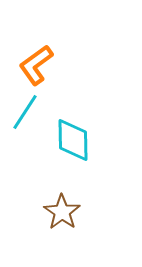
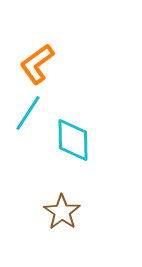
orange L-shape: moved 1 px right, 1 px up
cyan line: moved 3 px right, 1 px down
